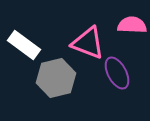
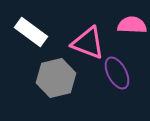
white rectangle: moved 7 px right, 13 px up
